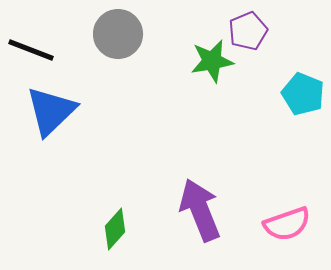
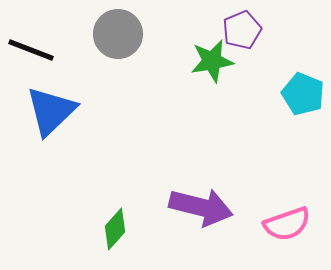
purple pentagon: moved 6 px left, 1 px up
purple arrow: moved 1 px right, 3 px up; rotated 126 degrees clockwise
